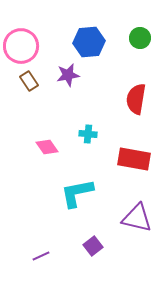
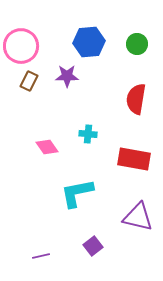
green circle: moved 3 px left, 6 px down
purple star: moved 1 px left, 1 px down; rotated 10 degrees clockwise
brown rectangle: rotated 60 degrees clockwise
purple triangle: moved 1 px right, 1 px up
purple line: rotated 12 degrees clockwise
